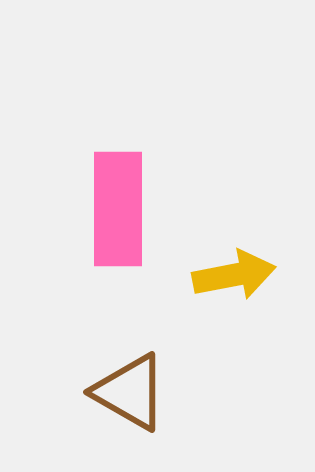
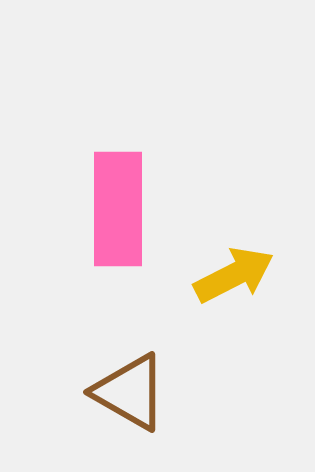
yellow arrow: rotated 16 degrees counterclockwise
